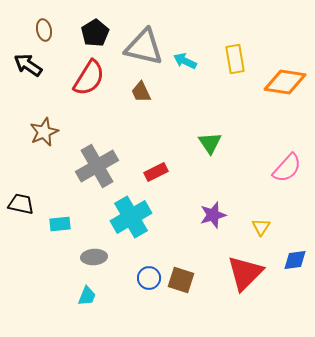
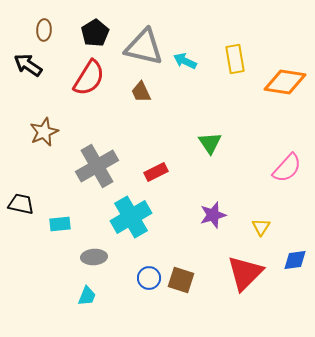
brown ellipse: rotated 15 degrees clockwise
